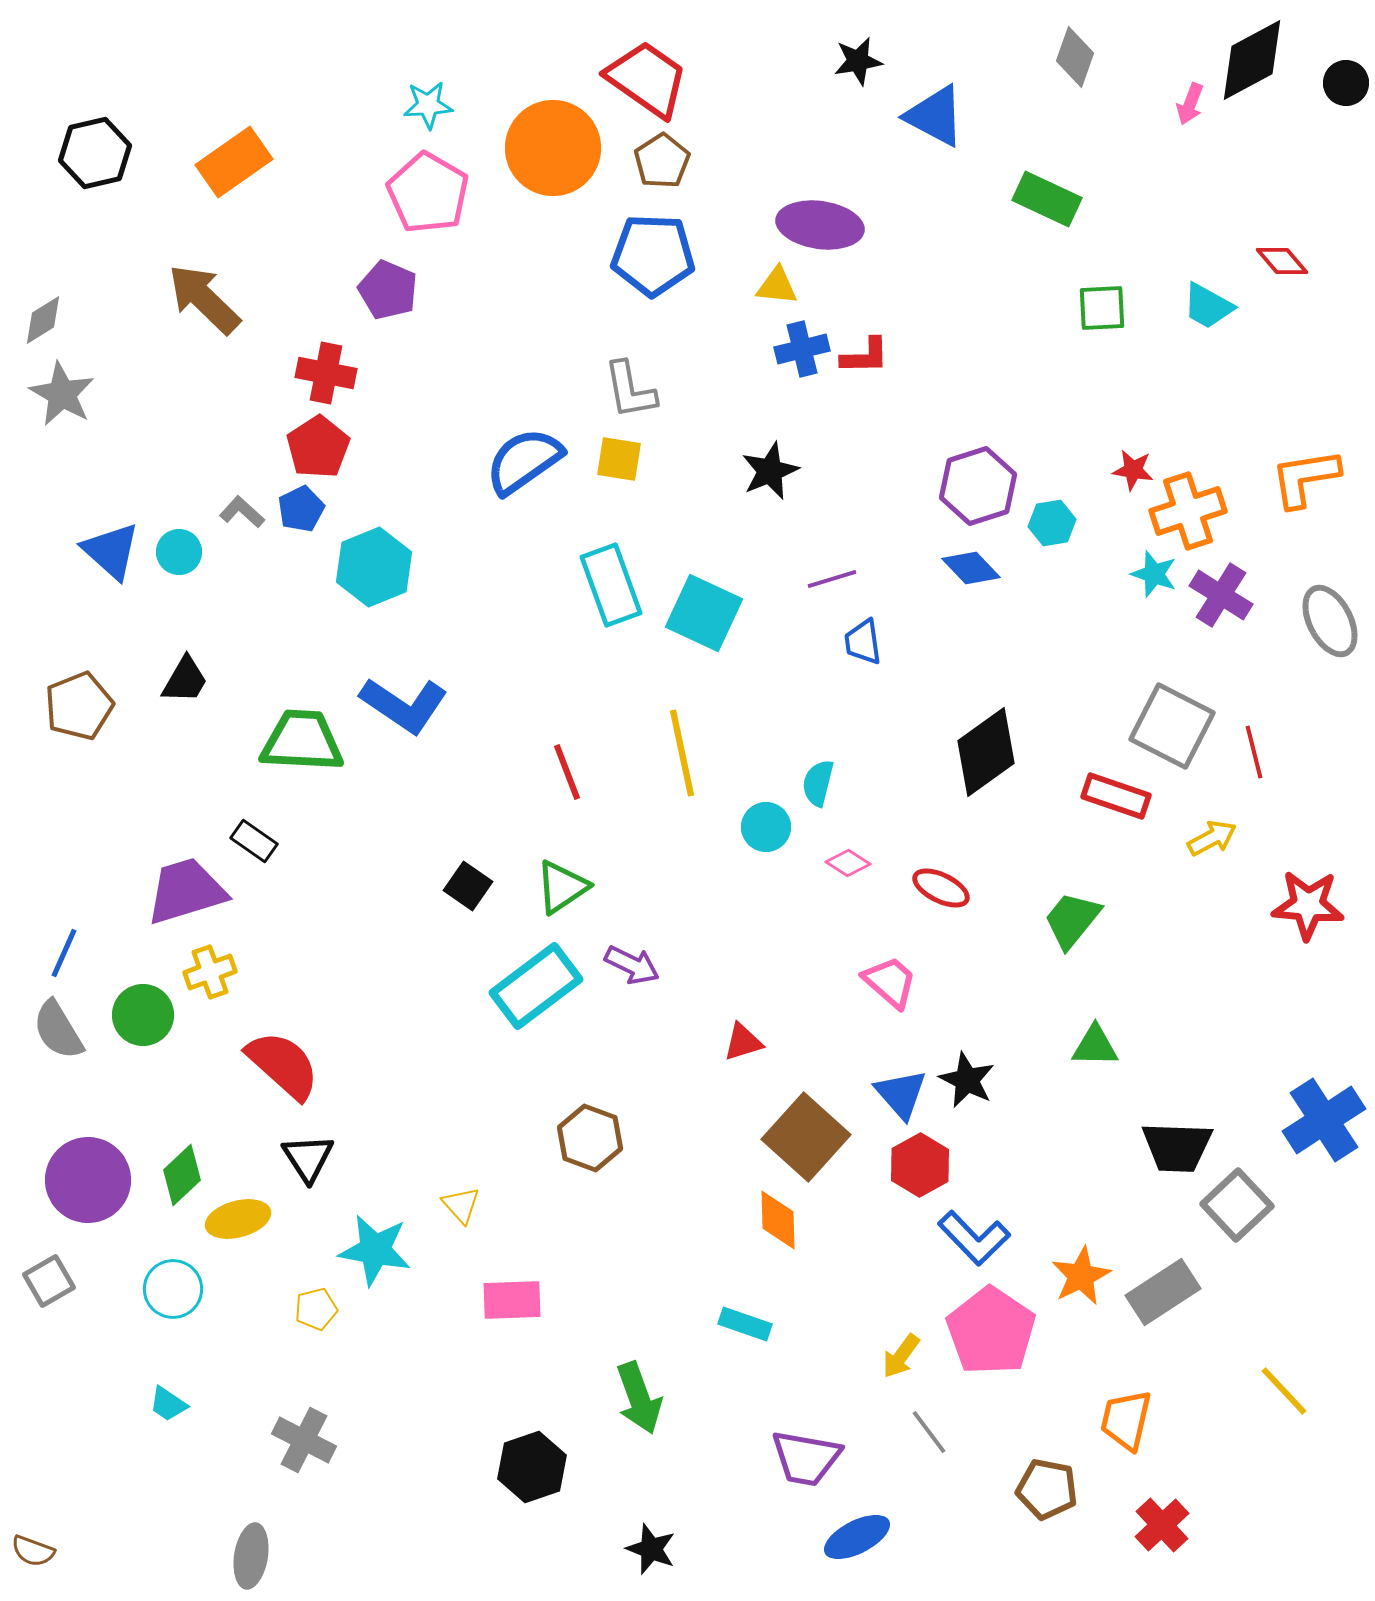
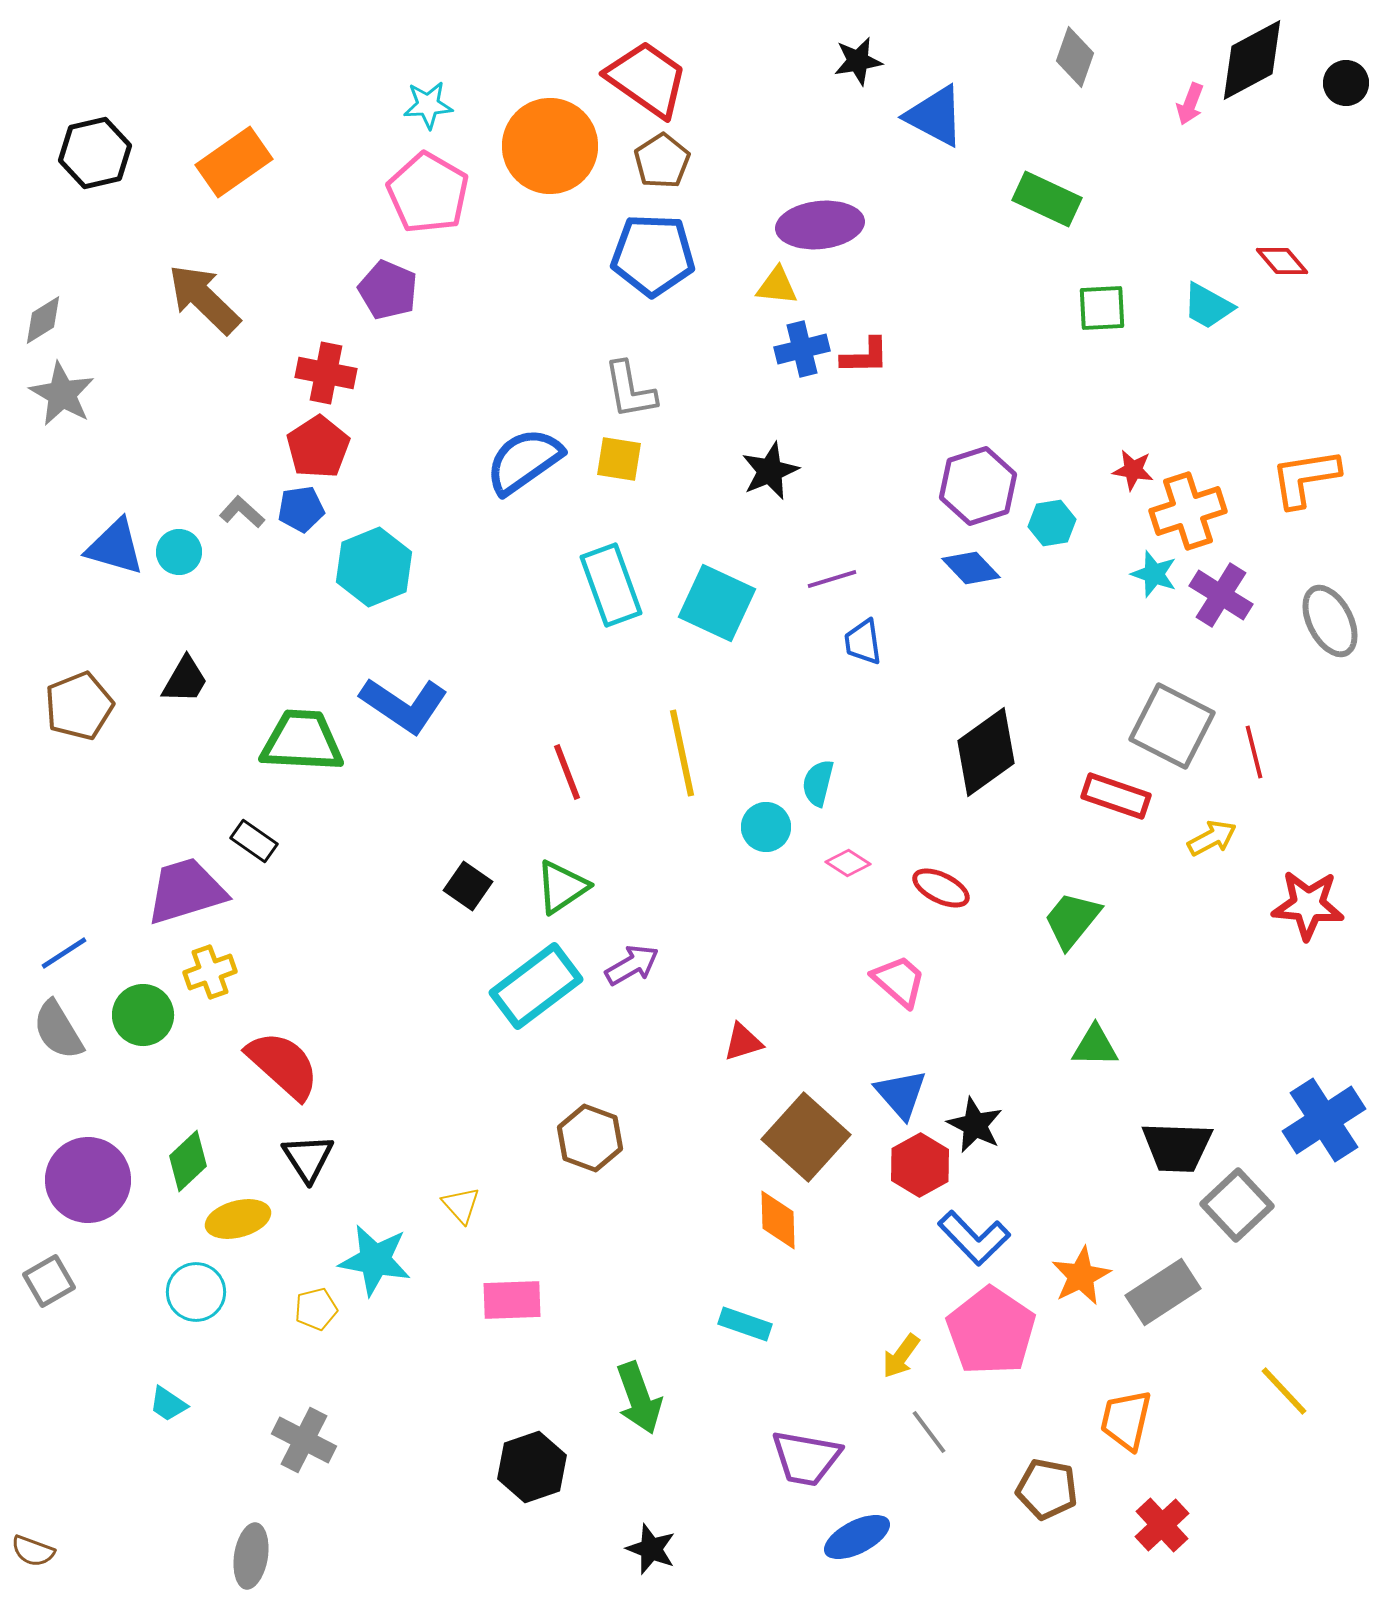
orange circle at (553, 148): moved 3 px left, 2 px up
purple ellipse at (820, 225): rotated 14 degrees counterclockwise
blue pentagon at (301, 509): rotated 18 degrees clockwise
blue triangle at (111, 551): moved 4 px right, 4 px up; rotated 26 degrees counterclockwise
cyan square at (704, 613): moved 13 px right, 10 px up
blue line at (64, 953): rotated 33 degrees clockwise
purple arrow at (632, 965): rotated 56 degrees counterclockwise
pink trapezoid at (890, 982): moved 9 px right, 1 px up
black star at (967, 1080): moved 8 px right, 45 px down
green diamond at (182, 1175): moved 6 px right, 14 px up
cyan star at (375, 1250): moved 10 px down
cyan circle at (173, 1289): moved 23 px right, 3 px down
